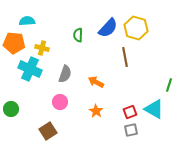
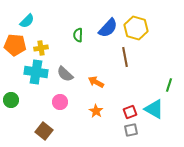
cyan semicircle: rotated 140 degrees clockwise
orange pentagon: moved 1 px right, 2 px down
yellow cross: moved 1 px left; rotated 24 degrees counterclockwise
cyan cross: moved 6 px right, 3 px down; rotated 15 degrees counterclockwise
gray semicircle: rotated 114 degrees clockwise
green circle: moved 9 px up
brown square: moved 4 px left; rotated 18 degrees counterclockwise
